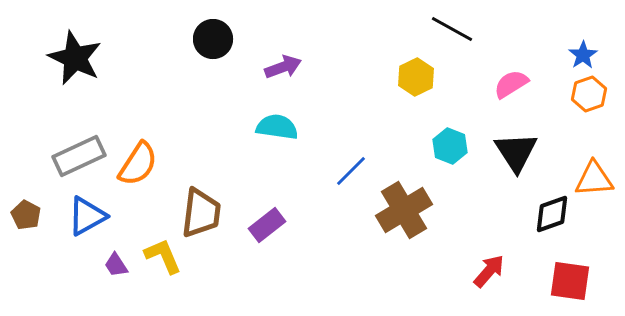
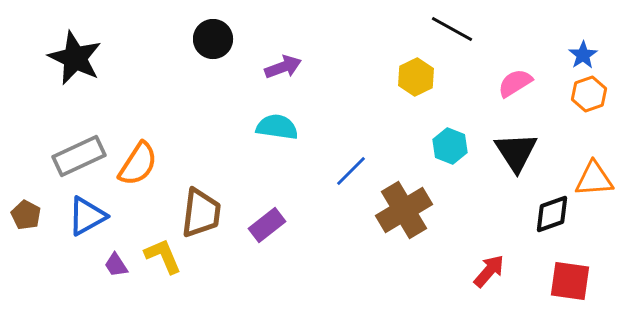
pink semicircle: moved 4 px right, 1 px up
